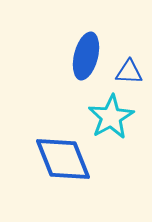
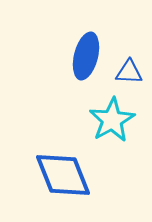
cyan star: moved 1 px right, 3 px down
blue diamond: moved 16 px down
